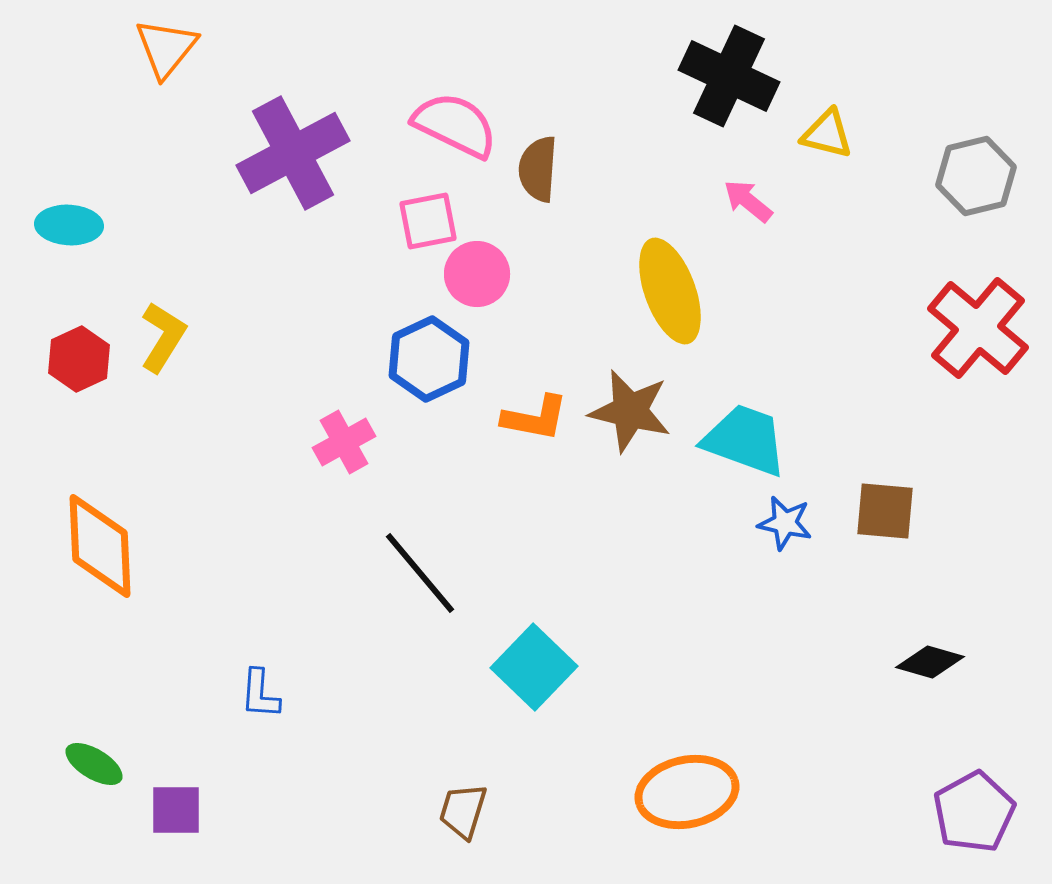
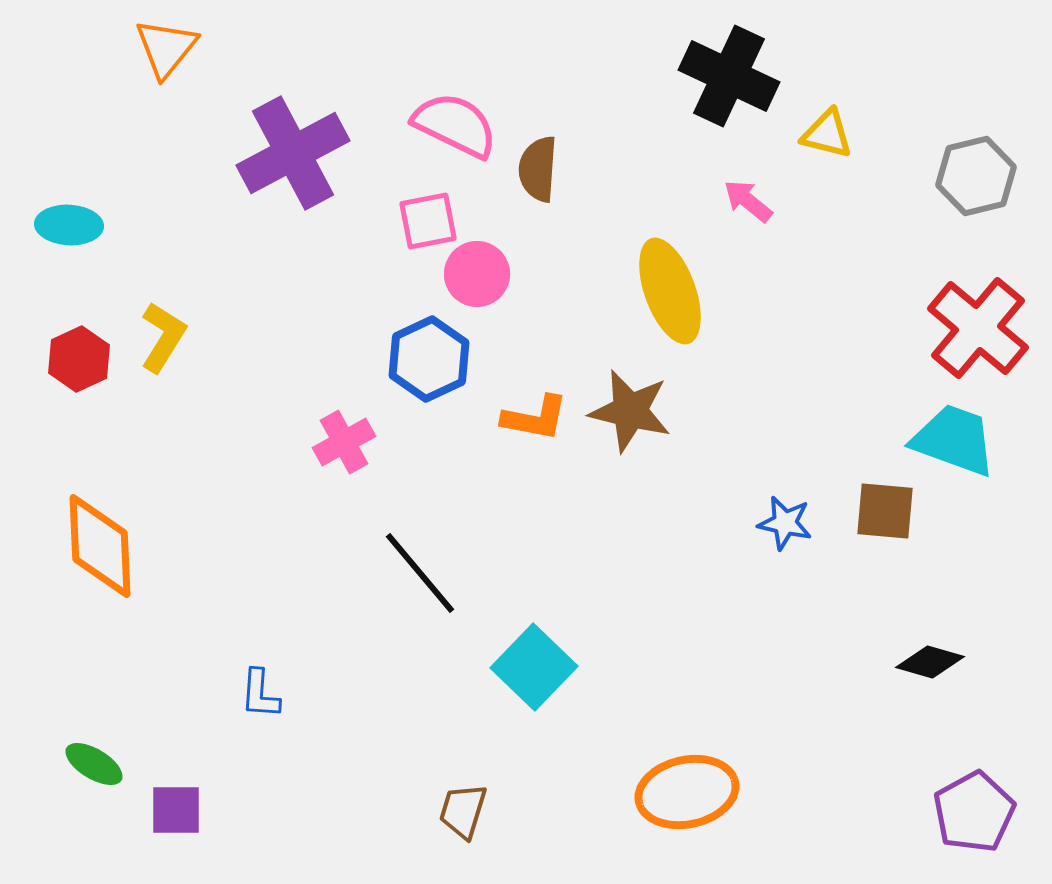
cyan trapezoid: moved 209 px right
